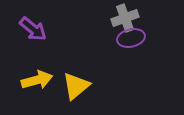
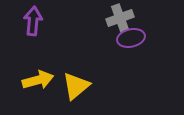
gray cross: moved 5 px left
purple arrow: moved 8 px up; rotated 124 degrees counterclockwise
yellow arrow: moved 1 px right
